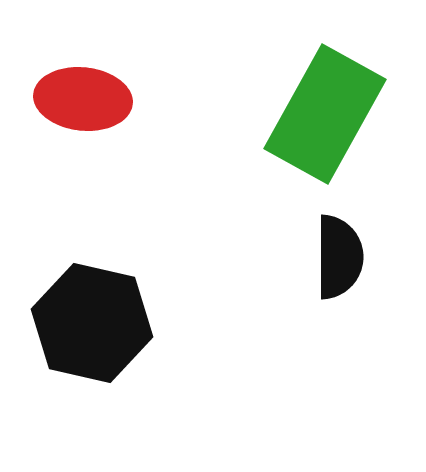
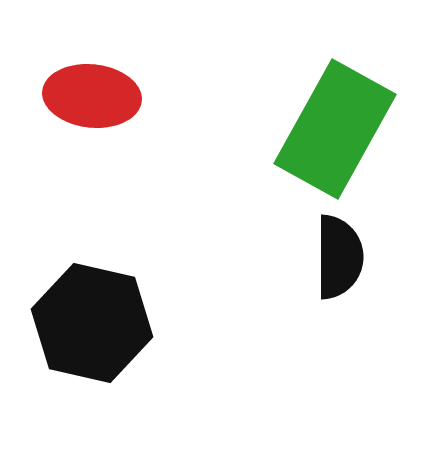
red ellipse: moved 9 px right, 3 px up
green rectangle: moved 10 px right, 15 px down
